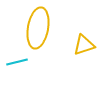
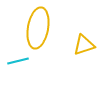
cyan line: moved 1 px right, 1 px up
